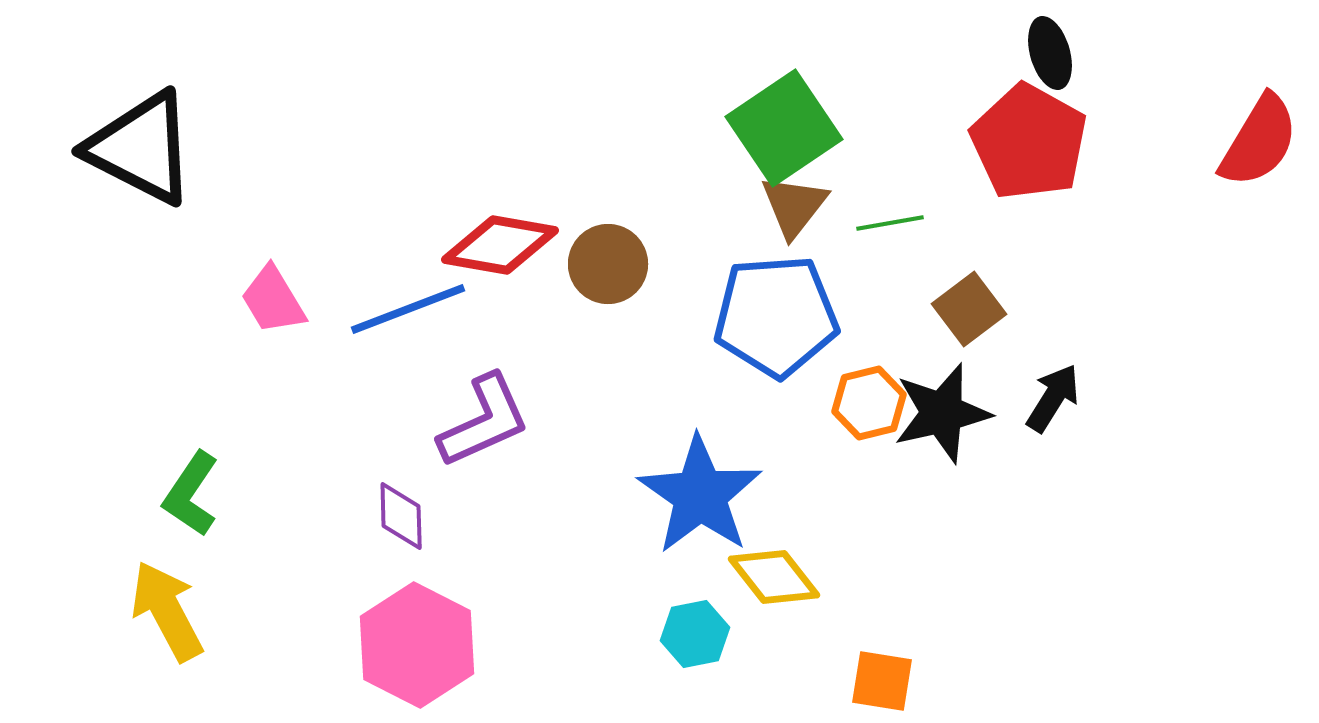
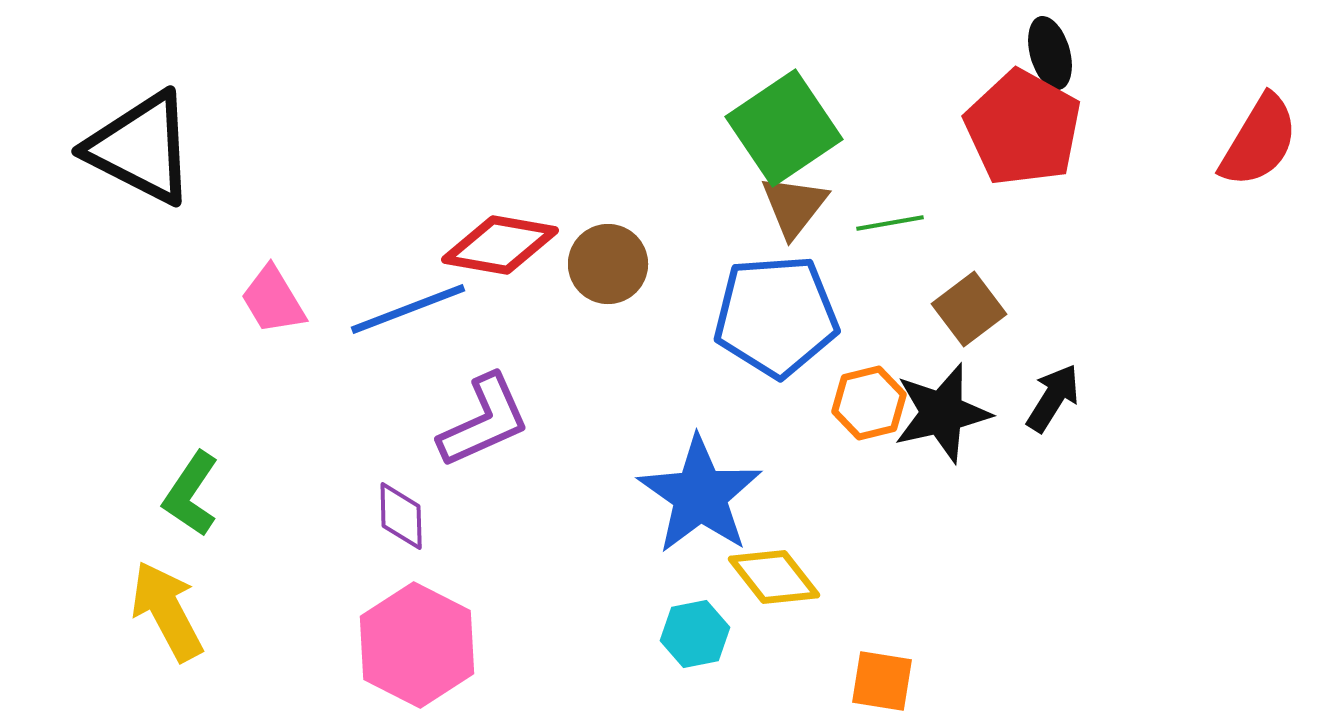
red pentagon: moved 6 px left, 14 px up
